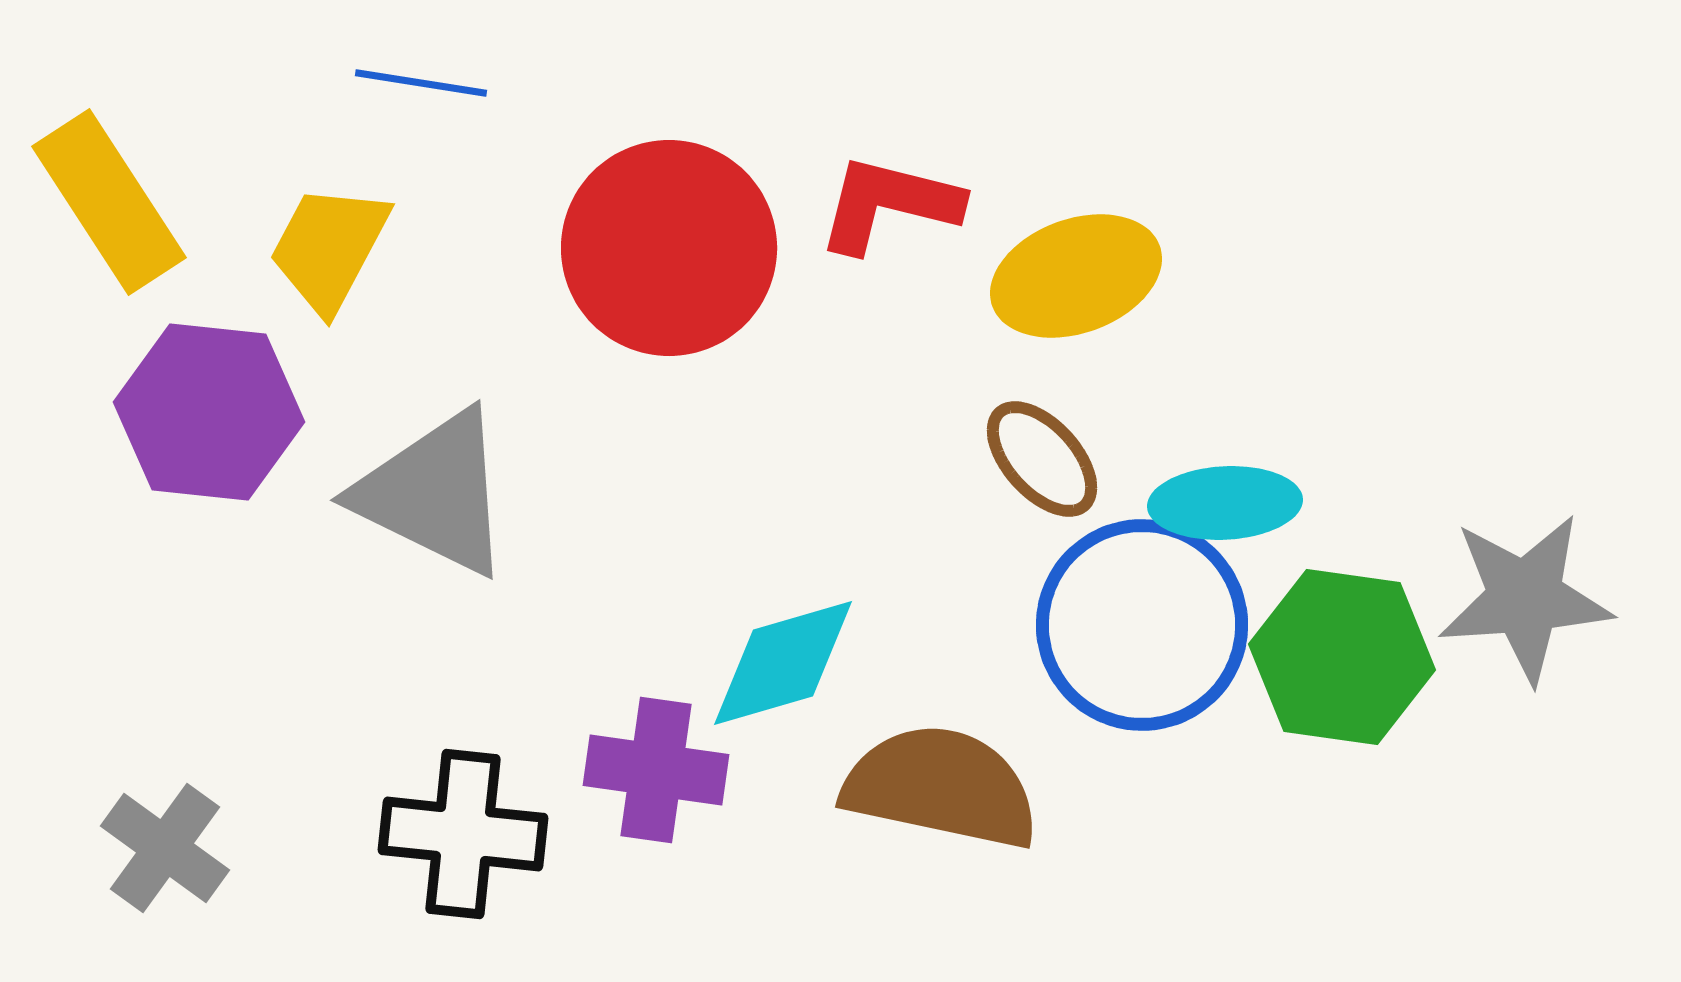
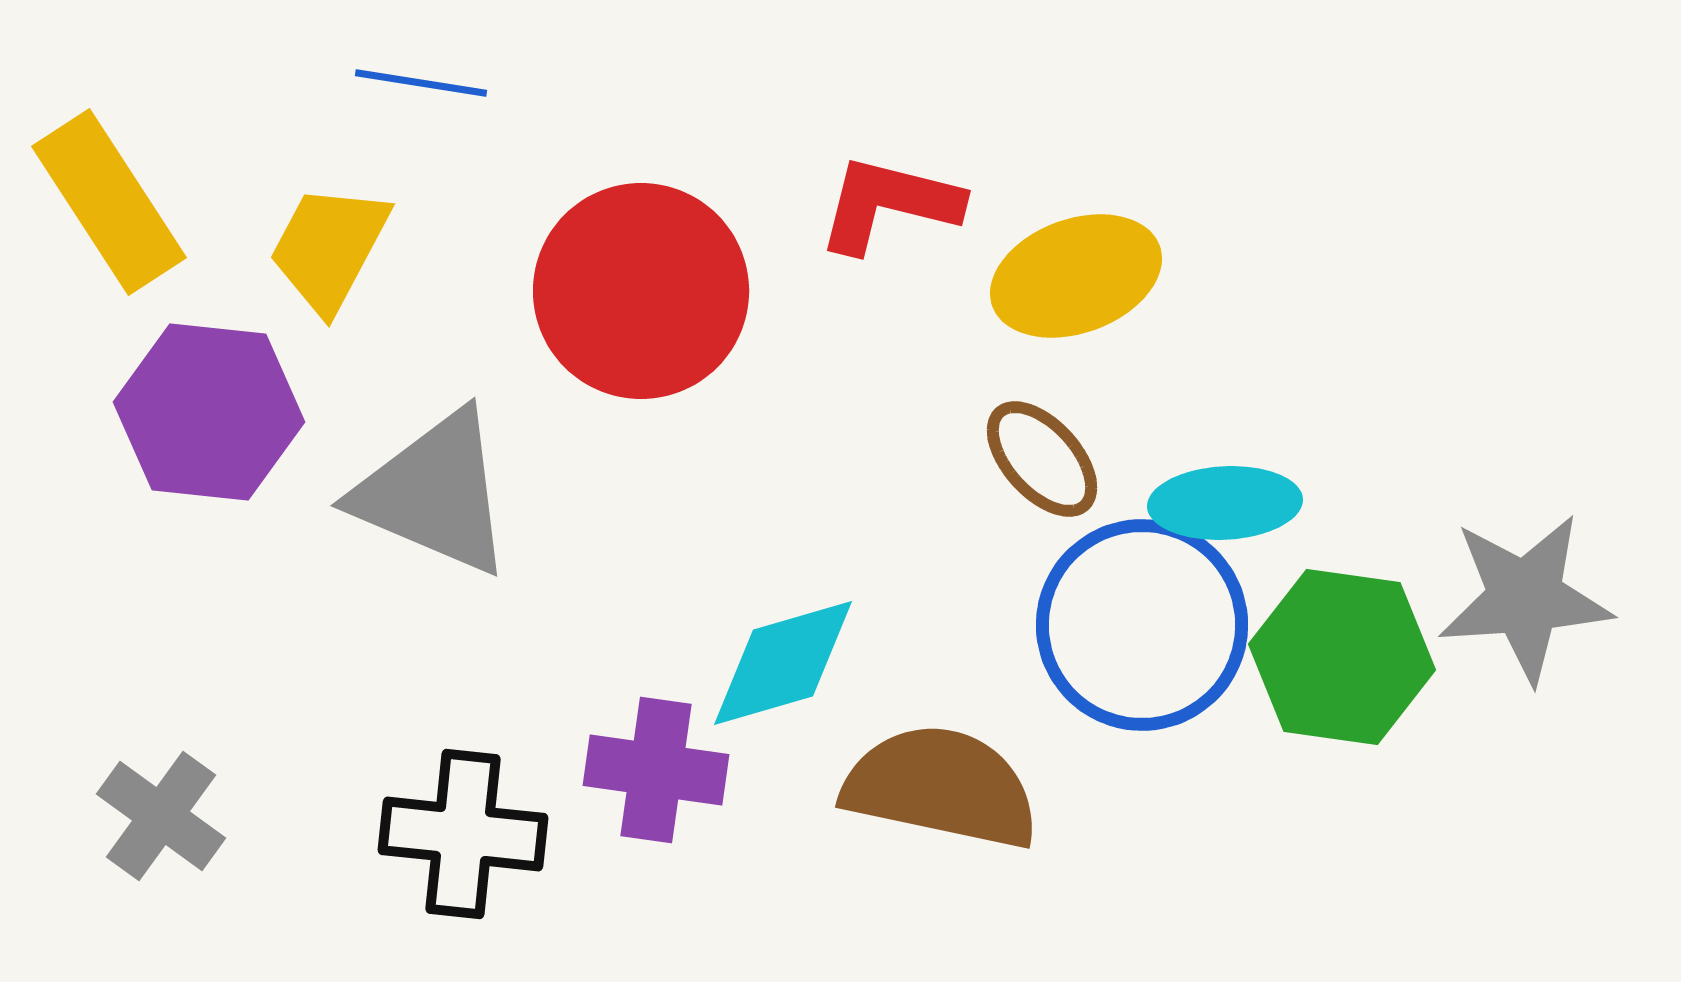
red circle: moved 28 px left, 43 px down
gray triangle: rotated 3 degrees counterclockwise
gray cross: moved 4 px left, 32 px up
